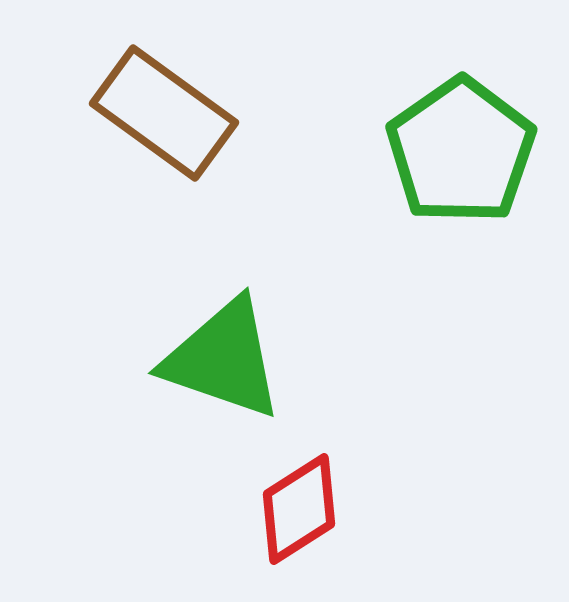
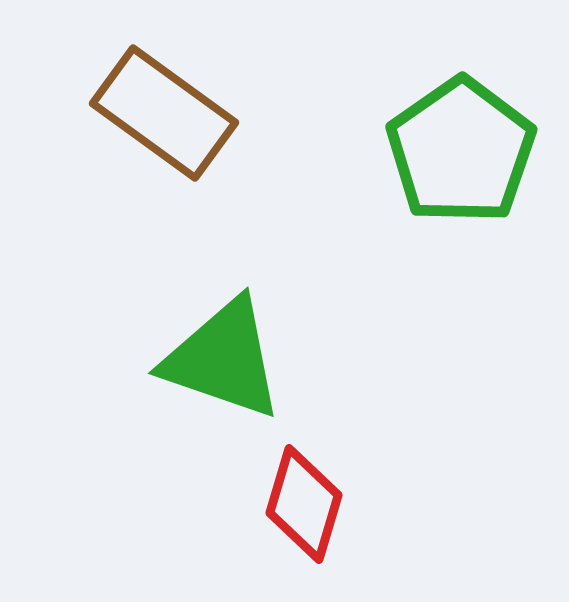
red diamond: moved 5 px right, 5 px up; rotated 41 degrees counterclockwise
